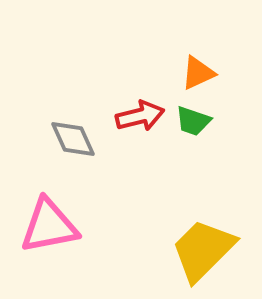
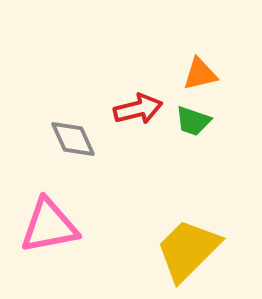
orange triangle: moved 2 px right, 1 px down; rotated 12 degrees clockwise
red arrow: moved 2 px left, 7 px up
yellow trapezoid: moved 15 px left
